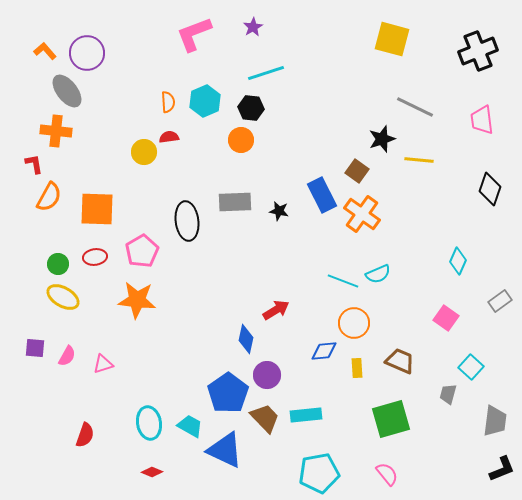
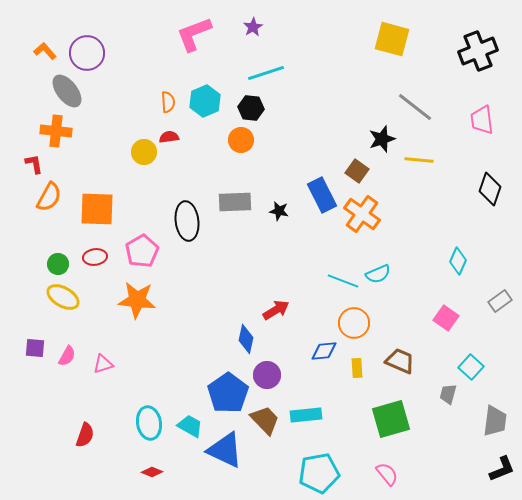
gray line at (415, 107): rotated 12 degrees clockwise
brown trapezoid at (265, 418): moved 2 px down
